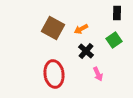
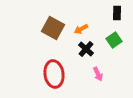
black cross: moved 2 px up
